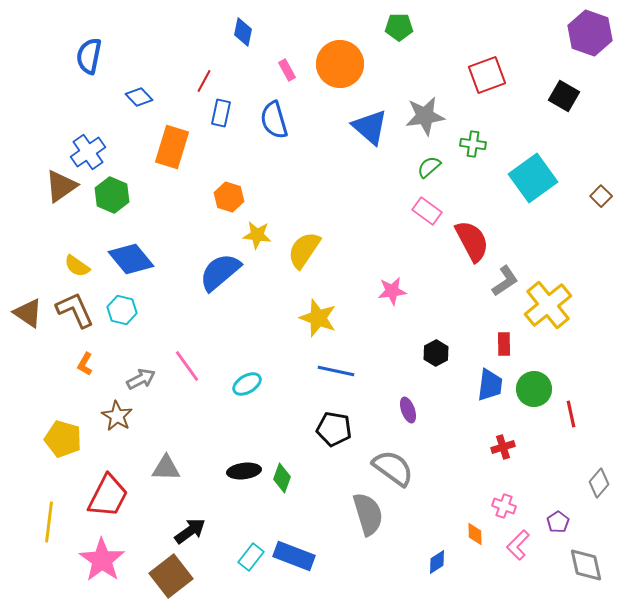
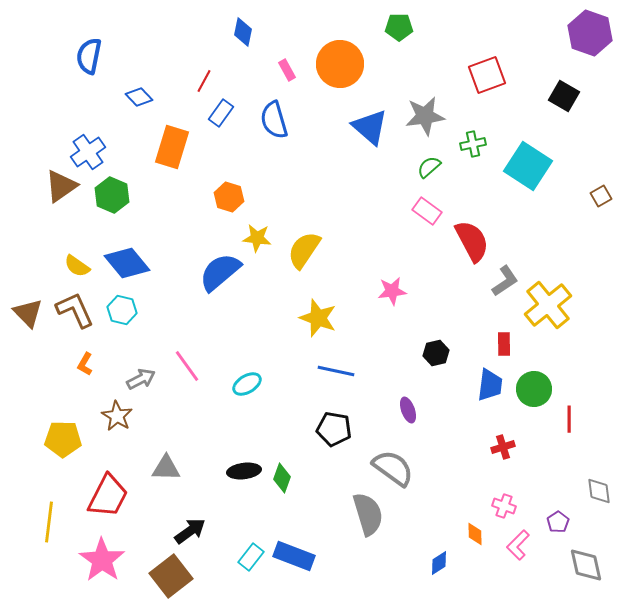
blue rectangle at (221, 113): rotated 24 degrees clockwise
green cross at (473, 144): rotated 20 degrees counterclockwise
cyan square at (533, 178): moved 5 px left, 12 px up; rotated 21 degrees counterclockwise
brown square at (601, 196): rotated 15 degrees clockwise
yellow star at (257, 235): moved 3 px down
blue diamond at (131, 259): moved 4 px left, 4 px down
brown triangle at (28, 313): rotated 12 degrees clockwise
black hexagon at (436, 353): rotated 15 degrees clockwise
red line at (571, 414): moved 2 px left, 5 px down; rotated 12 degrees clockwise
yellow pentagon at (63, 439): rotated 15 degrees counterclockwise
gray diamond at (599, 483): moved 8 px down; rotated 48 degrees counterclockwise
blue diamond at (437, 562): moved 2 px right, 1 px down
